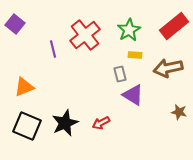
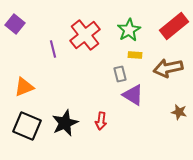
red arrow: moved 2 px up; rotated 54 degrees counterclockwise
